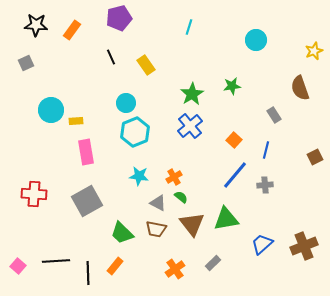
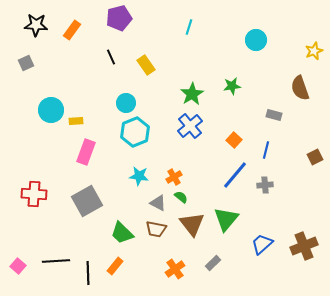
gray rectangle at (274, 115): rotated 42 degrees counterclockwise
pink rectangle at (86, 152): rotated 30 degrees clockwise
green triangle at (226, 219): rotated 40 degrees counterclockwise
